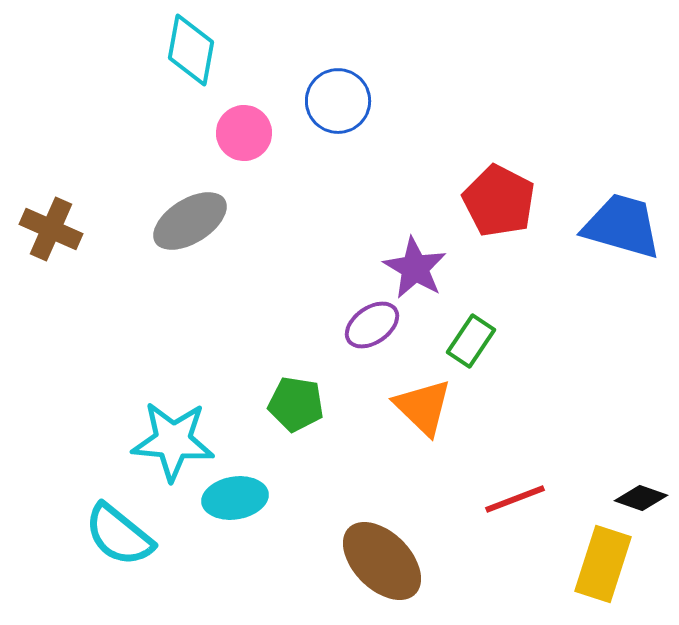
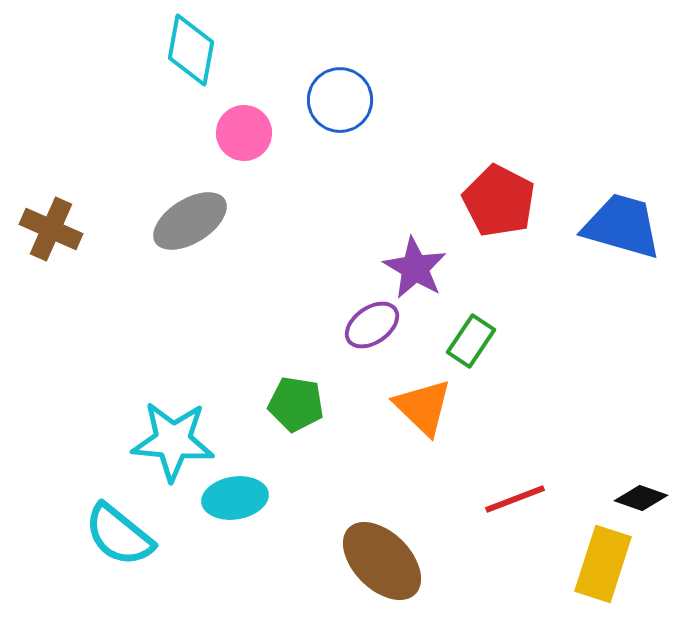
blue circle: moved 2 px right, 1 px up
